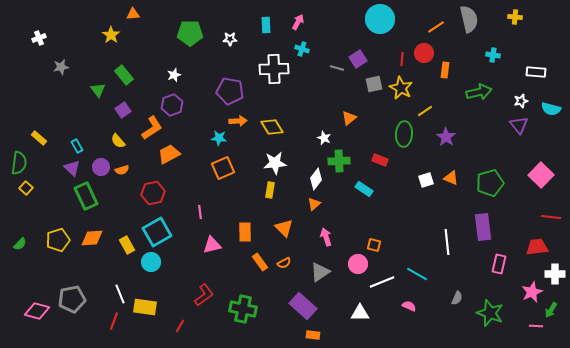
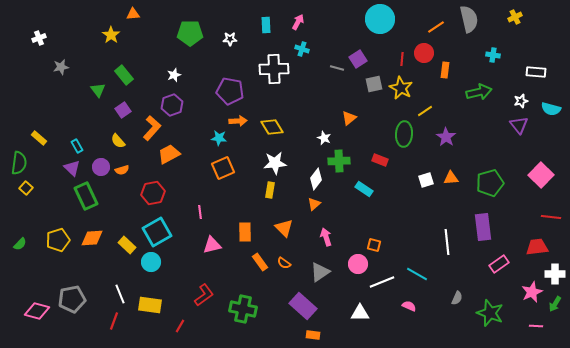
yellow cross at (515, 17): rotated 32 degrees counterclockwise
orange L-shape at (152, 128): rotated 15 degrees counterclockwise
orange triangle at (451, 178): rotated 28 degrees counterclockwise
yellow rectangle at (127, 245): rotated 18 degrees counterclockwise
orange semicircle at (284, 263): rotated 64 degrees clockwise
pink rectangle at (499, 264): rotated 42 degrees clockwise
yellow rectangle at (145, 307): moved 5 px right, 2 px up
green arrow at (551, 310): moved 4 px right, 6 px up
